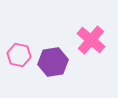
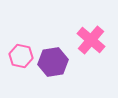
pink hexagon: moved 2 px right, 1 px down
